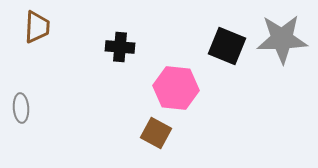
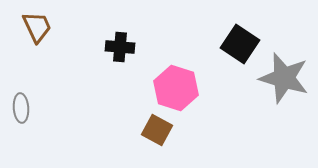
brown trapezoid: rotated 28 degrees counterclockwise
gray star: moved 2 px right, 39 px down; rotated 18 degrees clockwise
black square: moved 13 px right, 2 px up; rotated 12 degrees clockwise
pink hexagon: rotated 12 degrees clockwise
brown square: moved 1 px right, 3 px up
